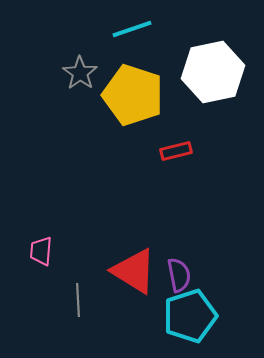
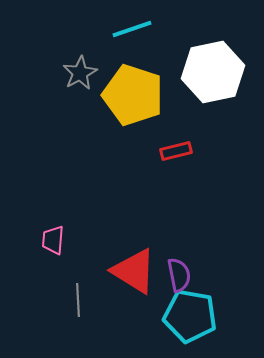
gray star: rotated 8 degrees clockwise
pink trapezoid: moved 12 px right, 11 px up
cyan pentagon: rotated 28 degrees clockwise
